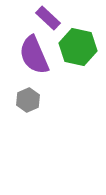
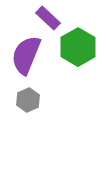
green hexagon: rotated 18 degrees clockwise
purple semicircle: moved 8 px left; rotated 45 degrees clockwise
